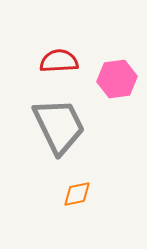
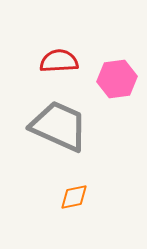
gray trapezoid: rotated 40 degrees counterclockwise
orange diamond: moved 3 px left, 3 px down
